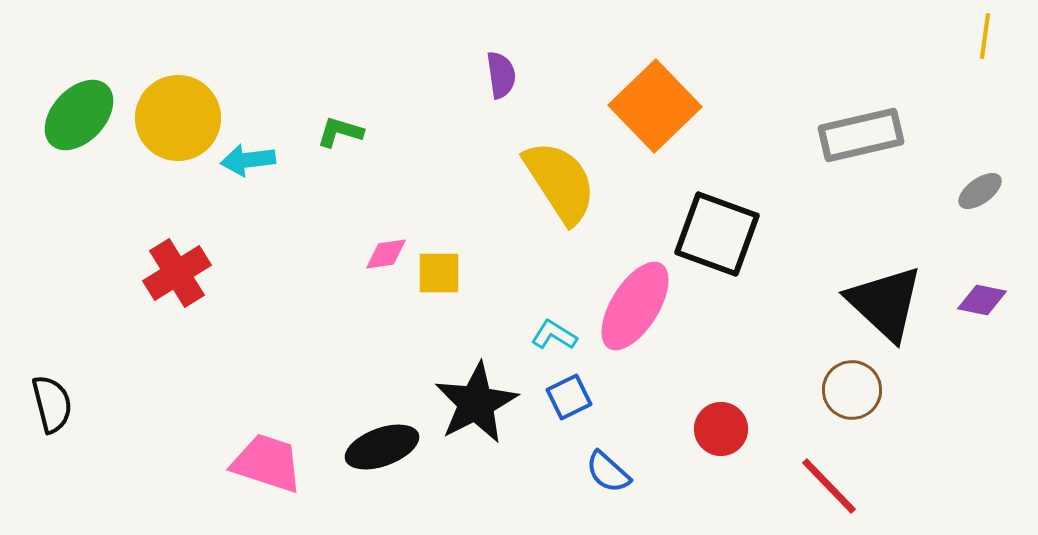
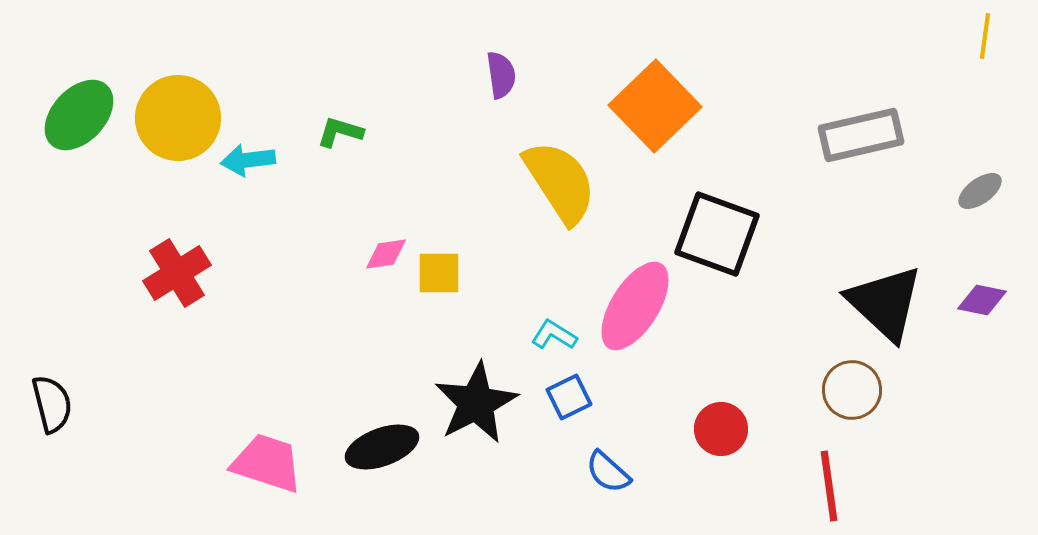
red line: rotated 36 degrees clockwise
